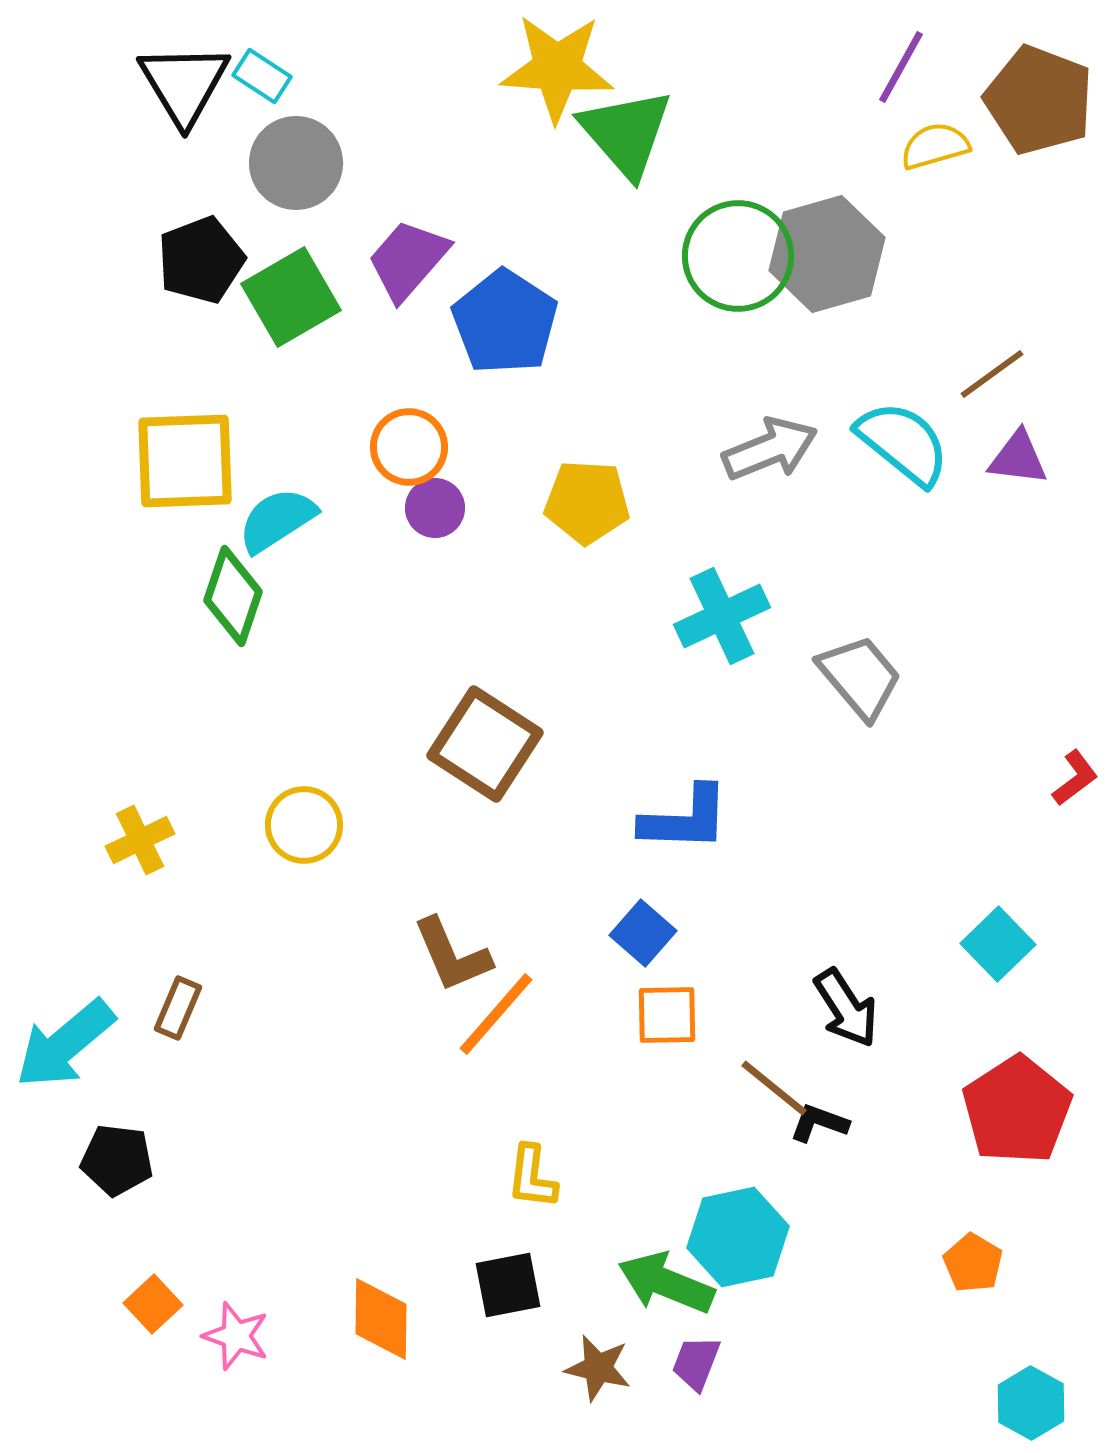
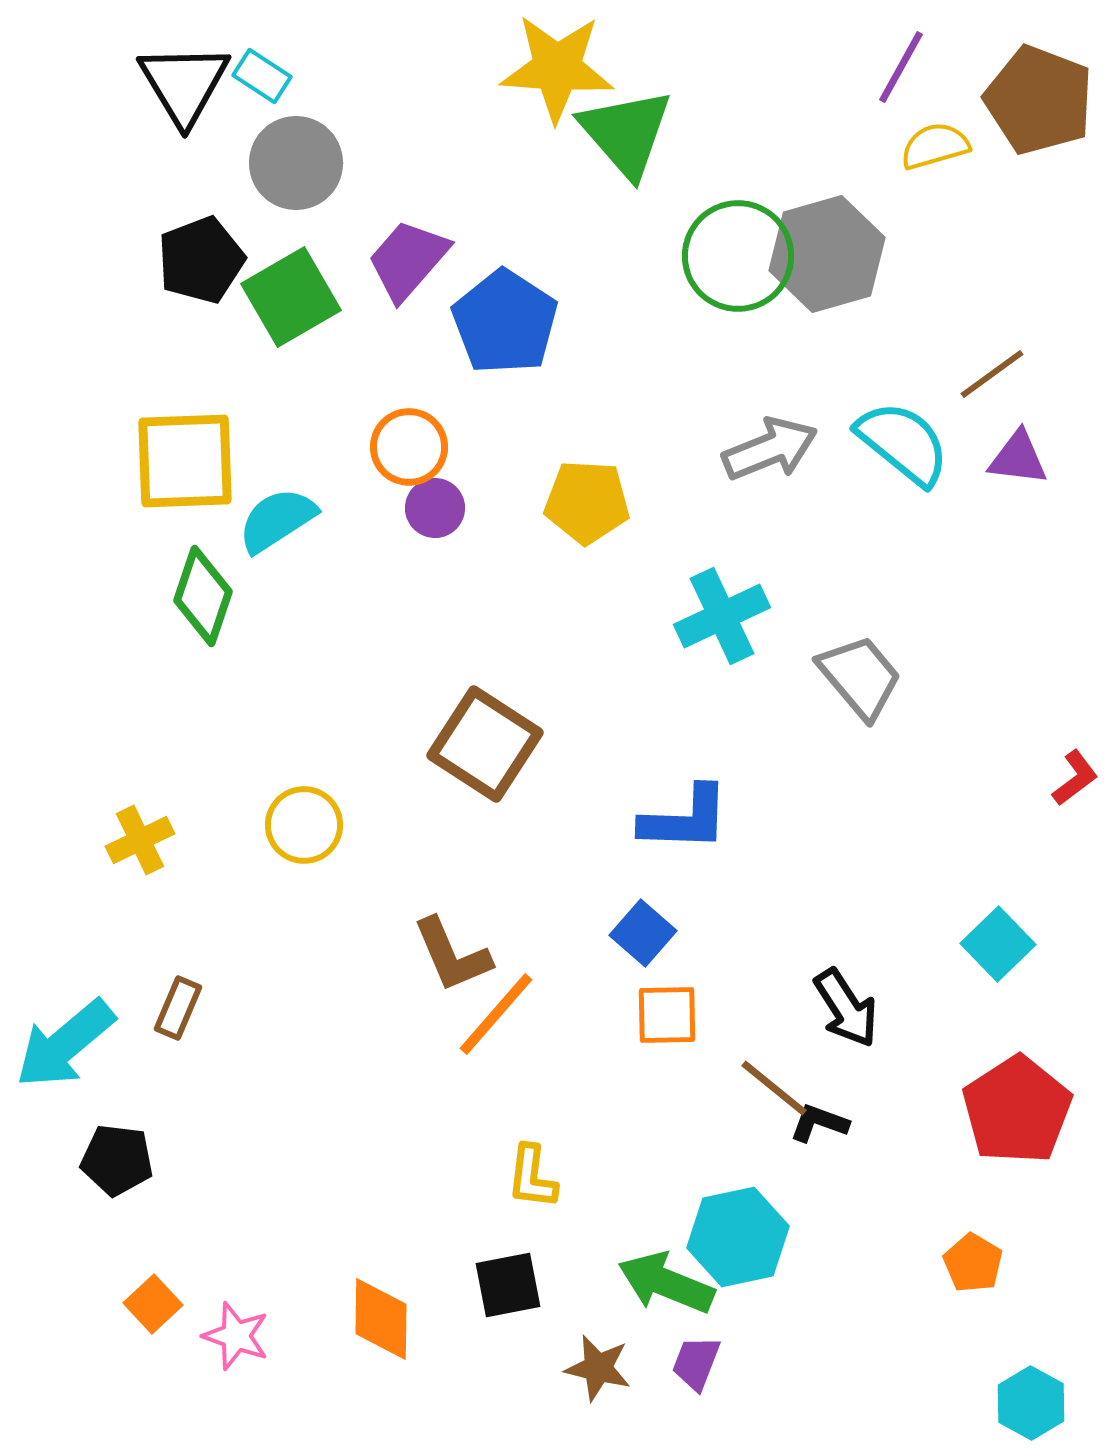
green diamond at (233, 596): moved 30 px left
